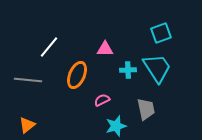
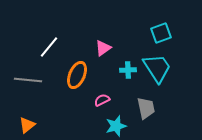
pink triangle: moved 2 px left, 1 px up; rotated 36 degrees counterclockwise
gray trapezoid: moved 1 px up
